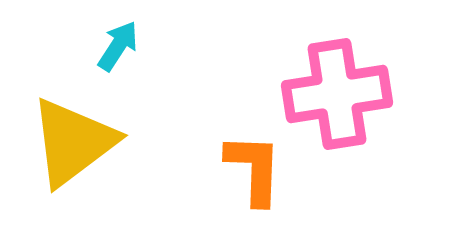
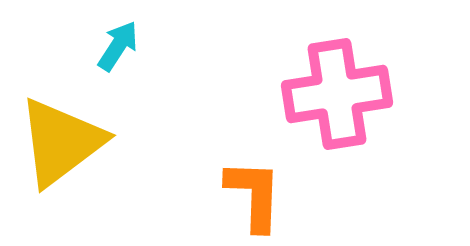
yellow triangle: moved 12 px left
orange L-shape: moved 26 px down
